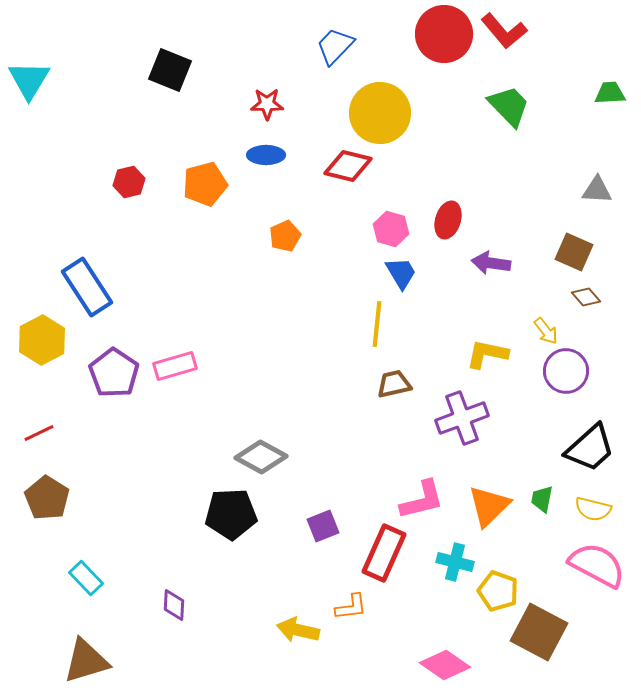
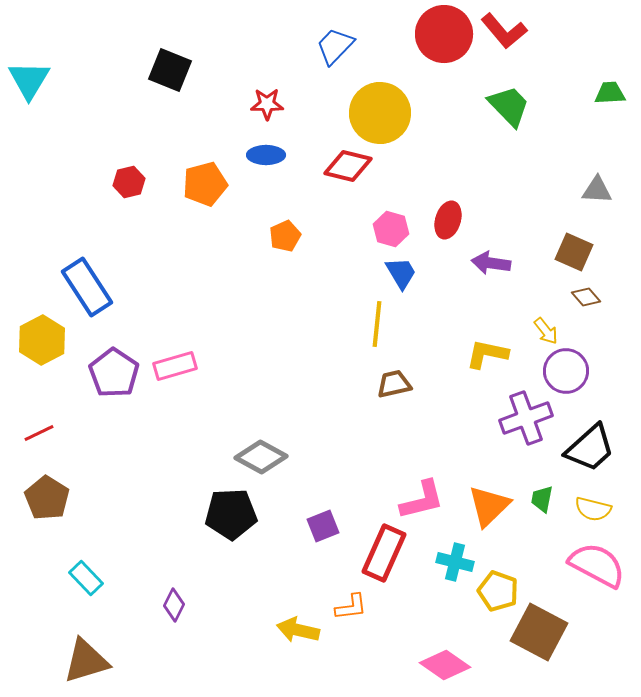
purple cross at (462, 418): moved 64 px right
purple diamond at (174, 605): rotated 24 degrees clockwise
